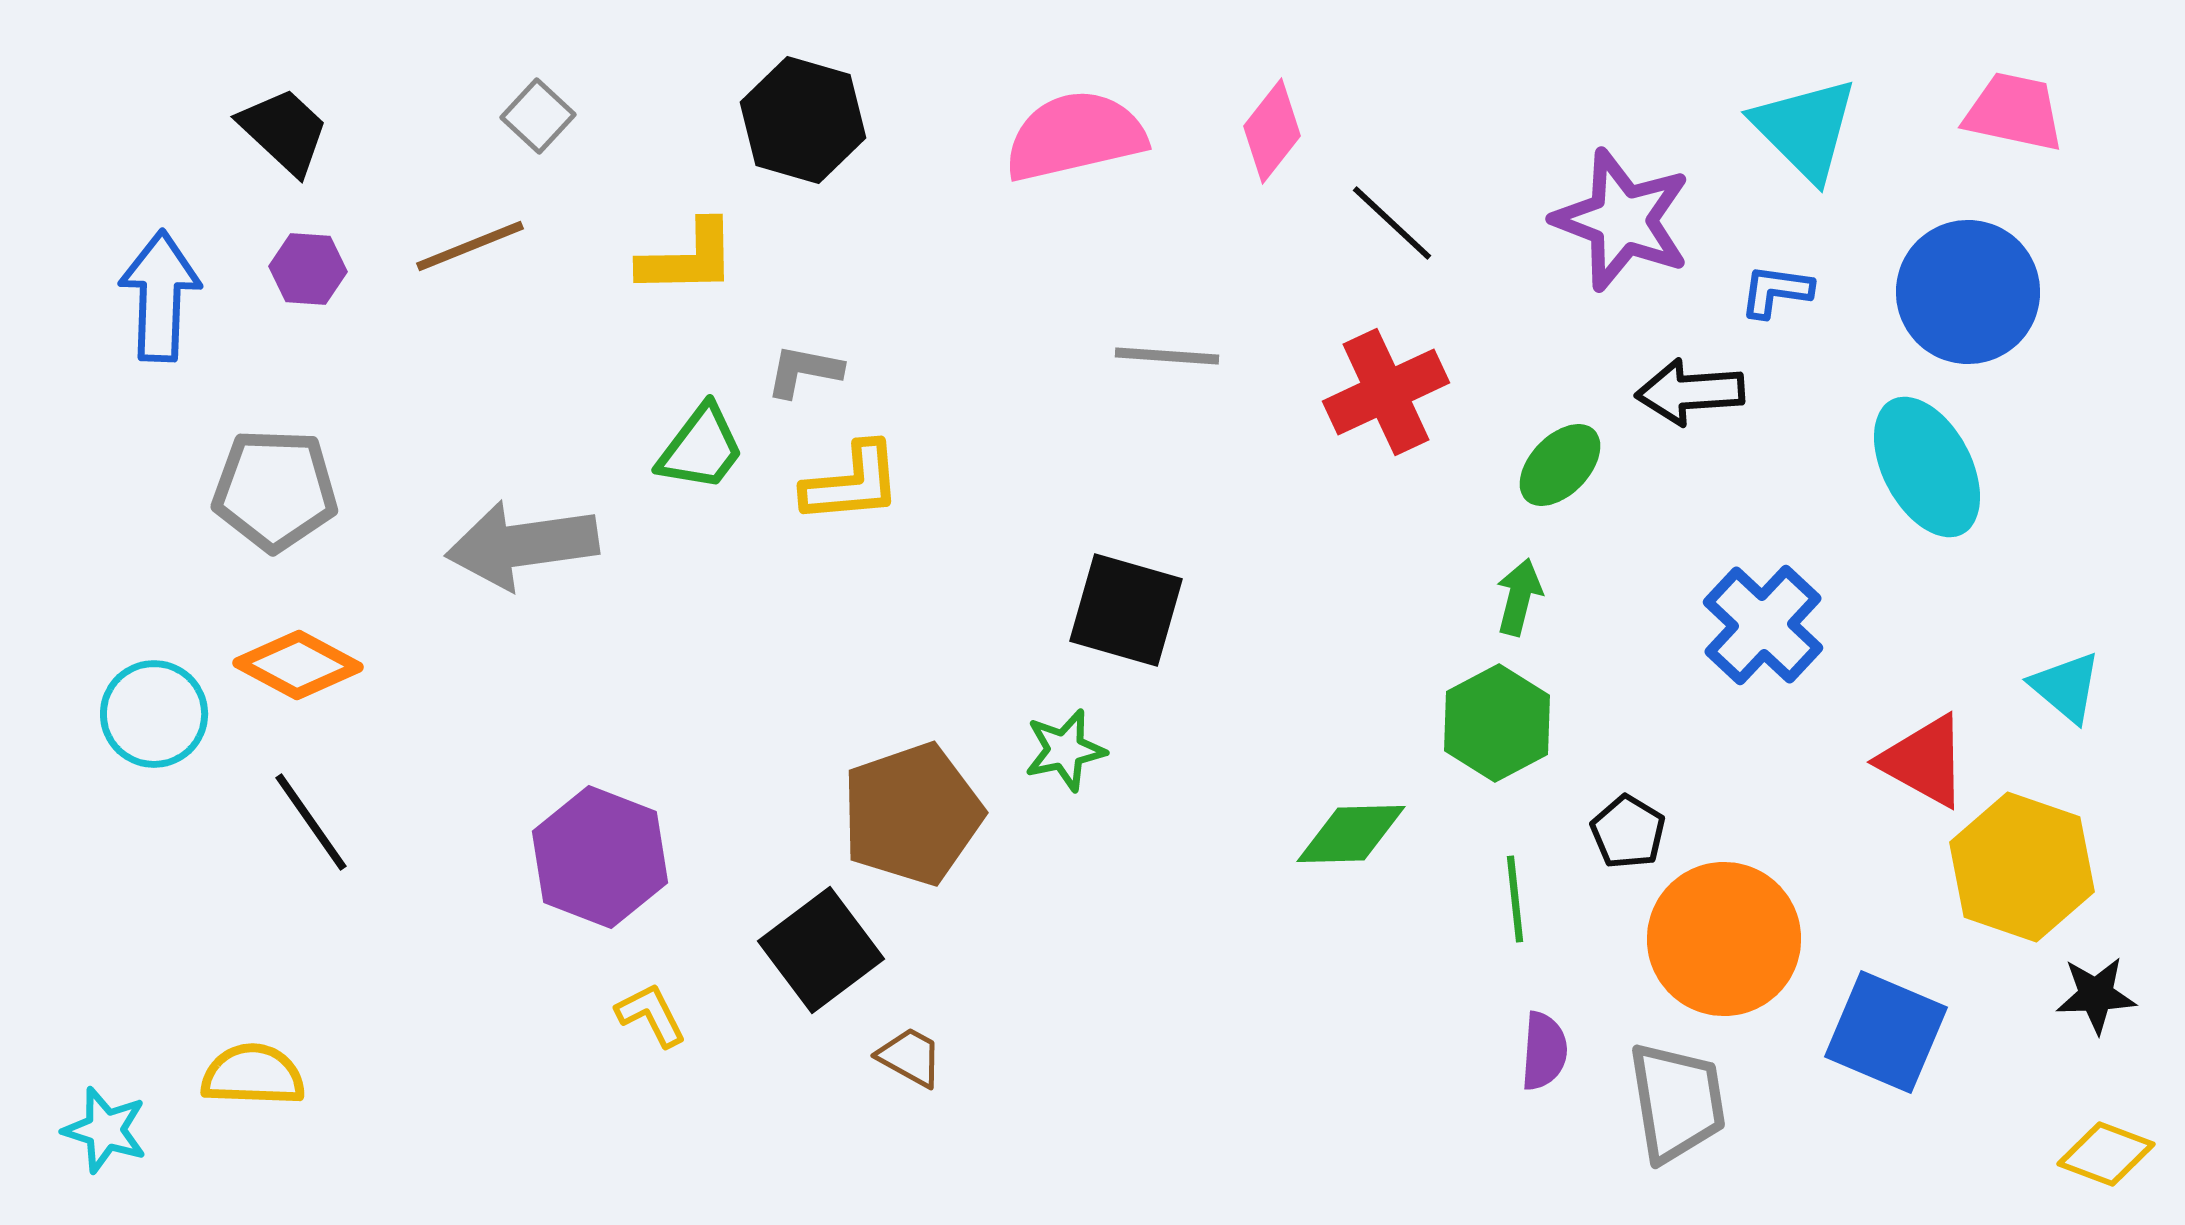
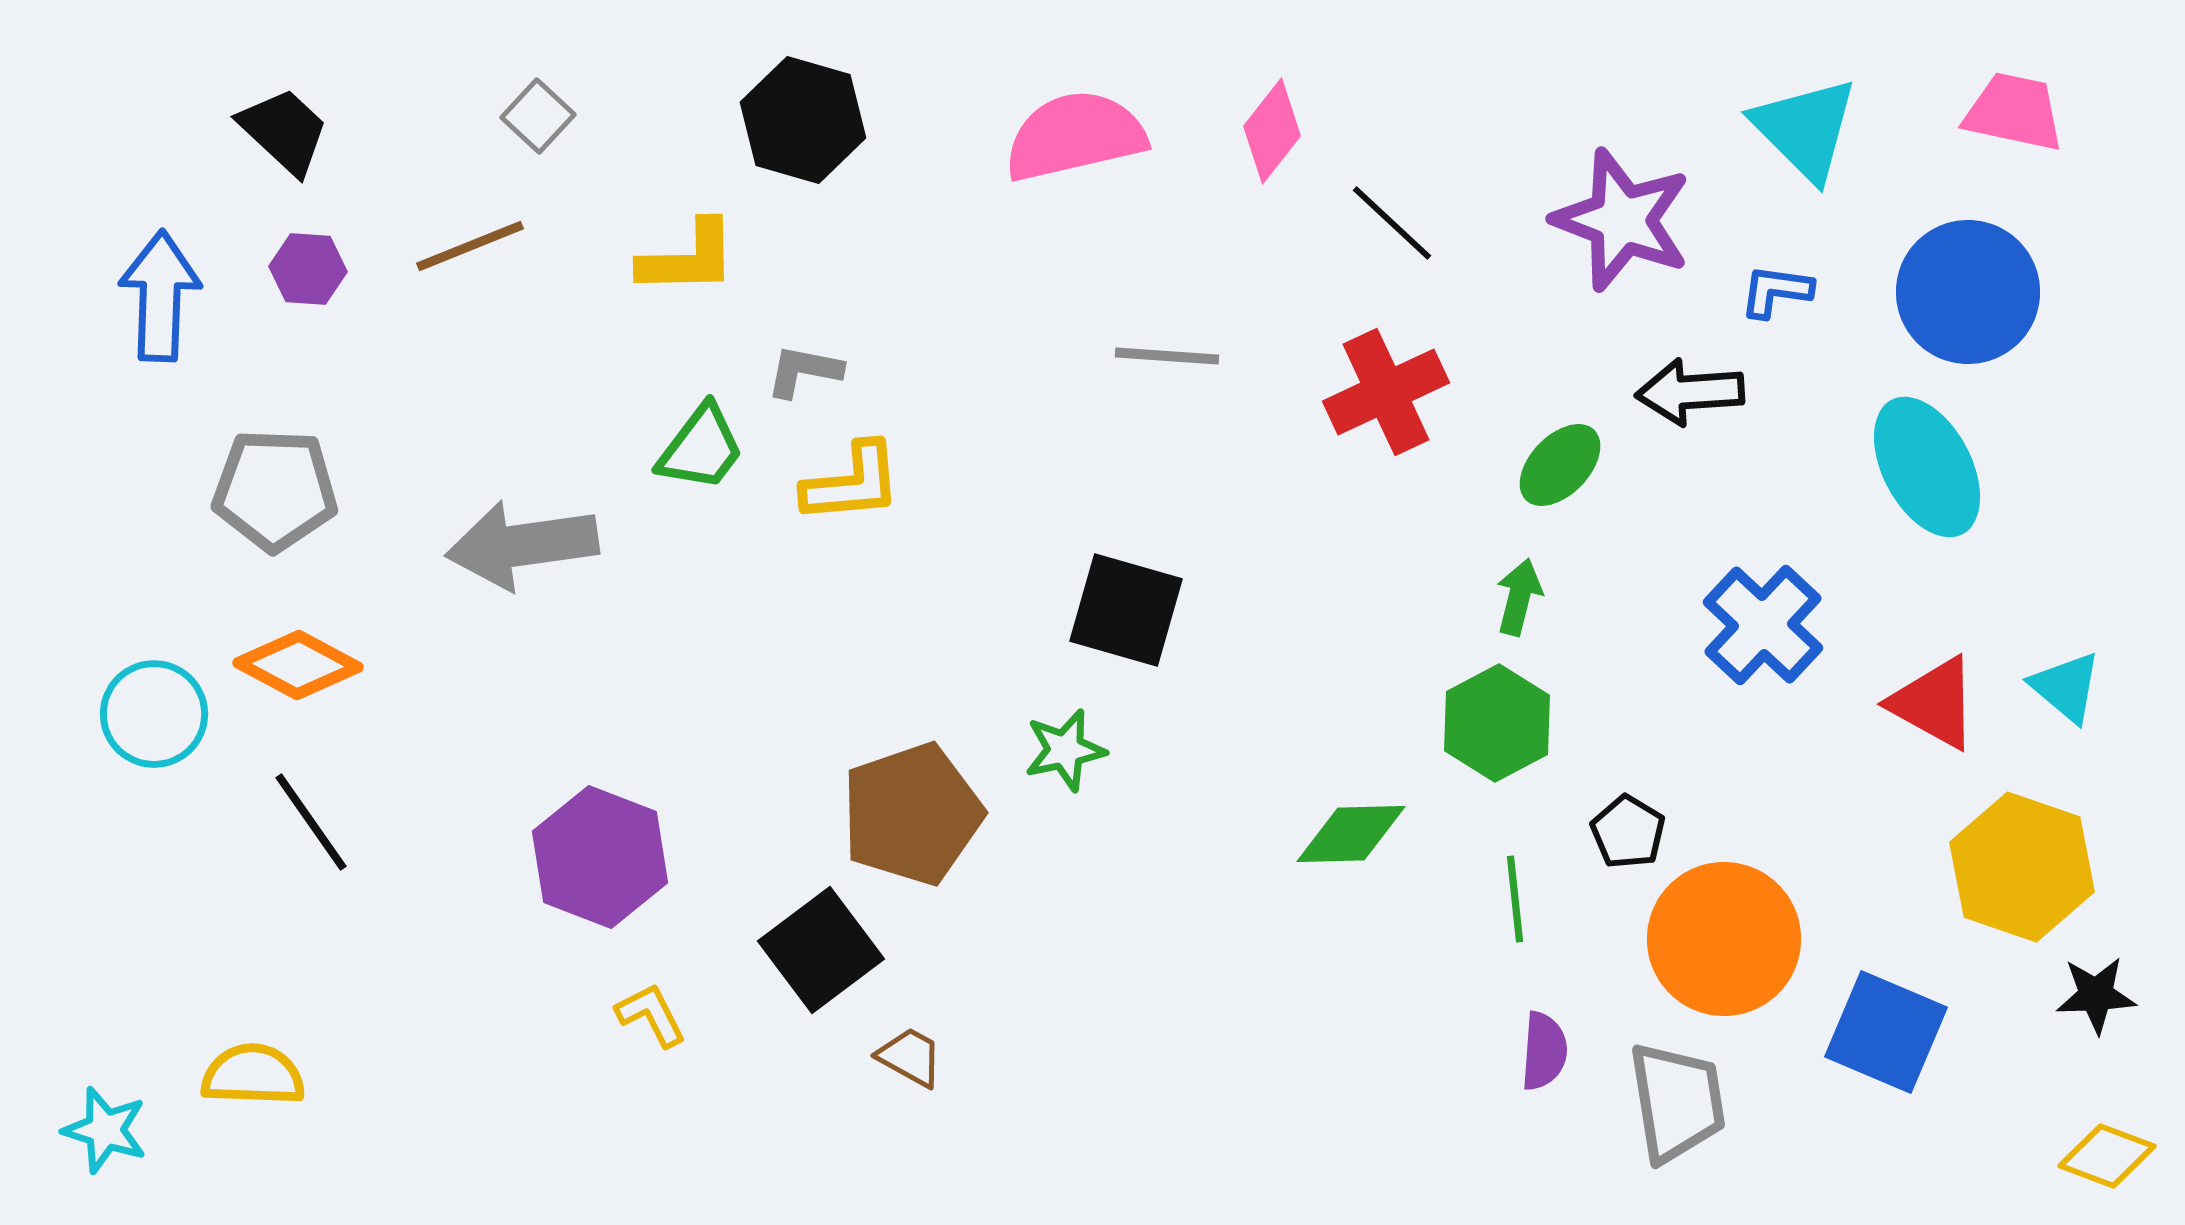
red triangle at (1924, 761): moved 10 px right, 58 px up
yellow diamond at (2106, 1154): moved 1 px right, 2 px down
